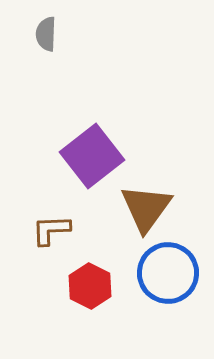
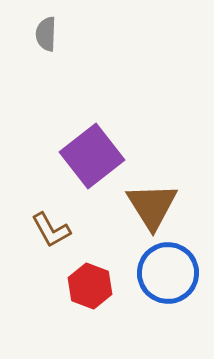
brown triangle: moved 6 px right, 2 px up; rotated 8 degrees counterclockwise
brown L-shape: rotated 117 degrees counterclockwise
red hexagon: rotated 6 degrees counterclockwise
